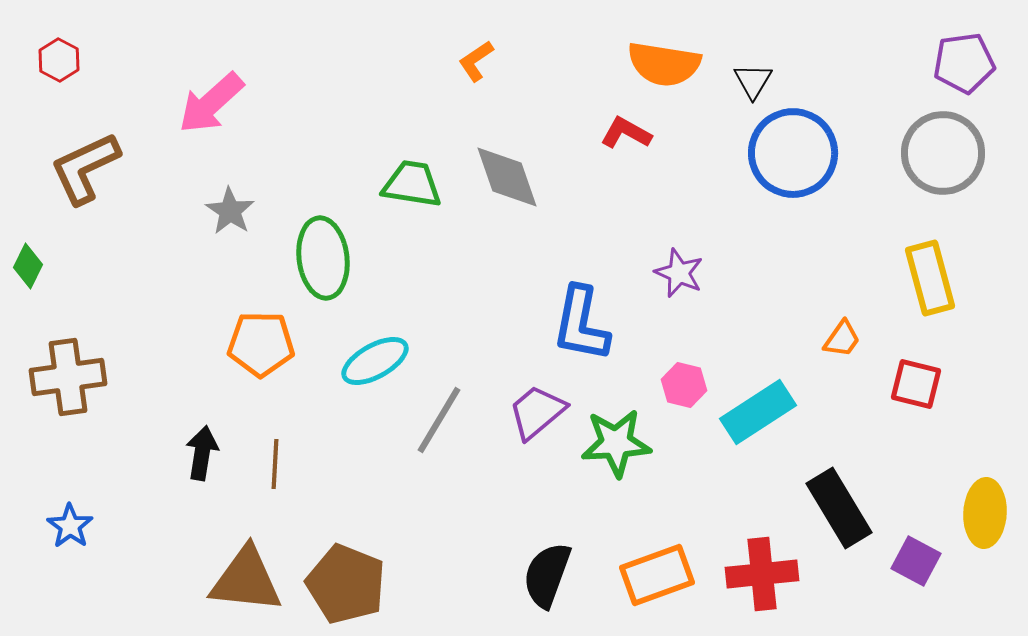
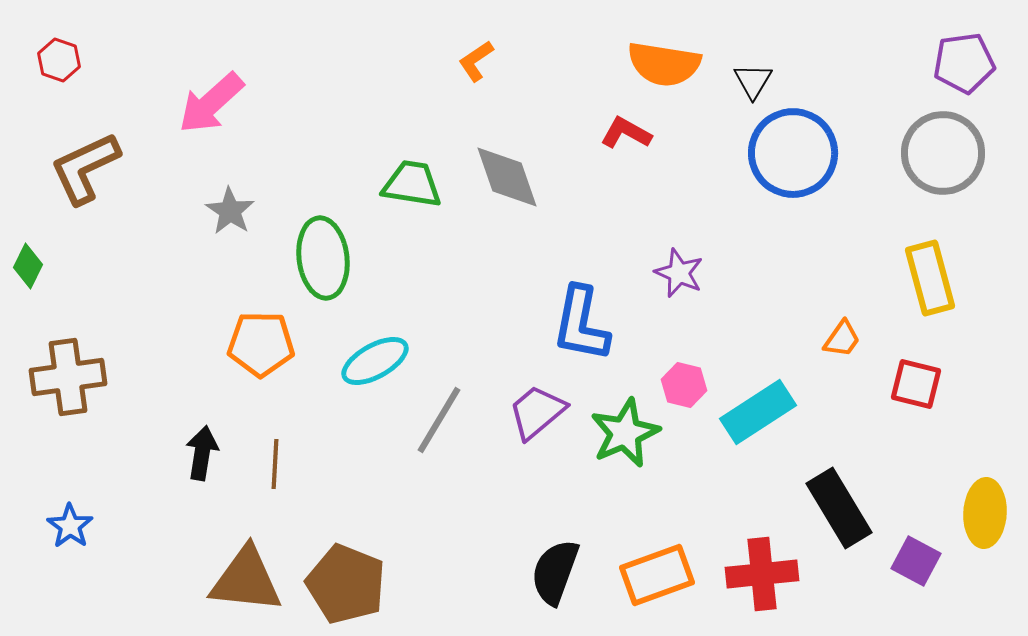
red hexagon: rotated 9 degrees counterclockwise
green star: moved 9 px right, 10 px up; rotated 20 degrees counterclockwise
black semicircle: moved 8 px right, 3 px up
